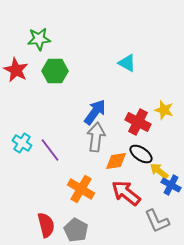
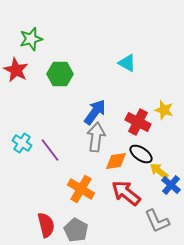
green star: moved 8 px left; rotated 10 degrees counterclockwise
green hexagon: moved 5 px right, 3 px down
blue cross: rotated 12 degrees clockwise
